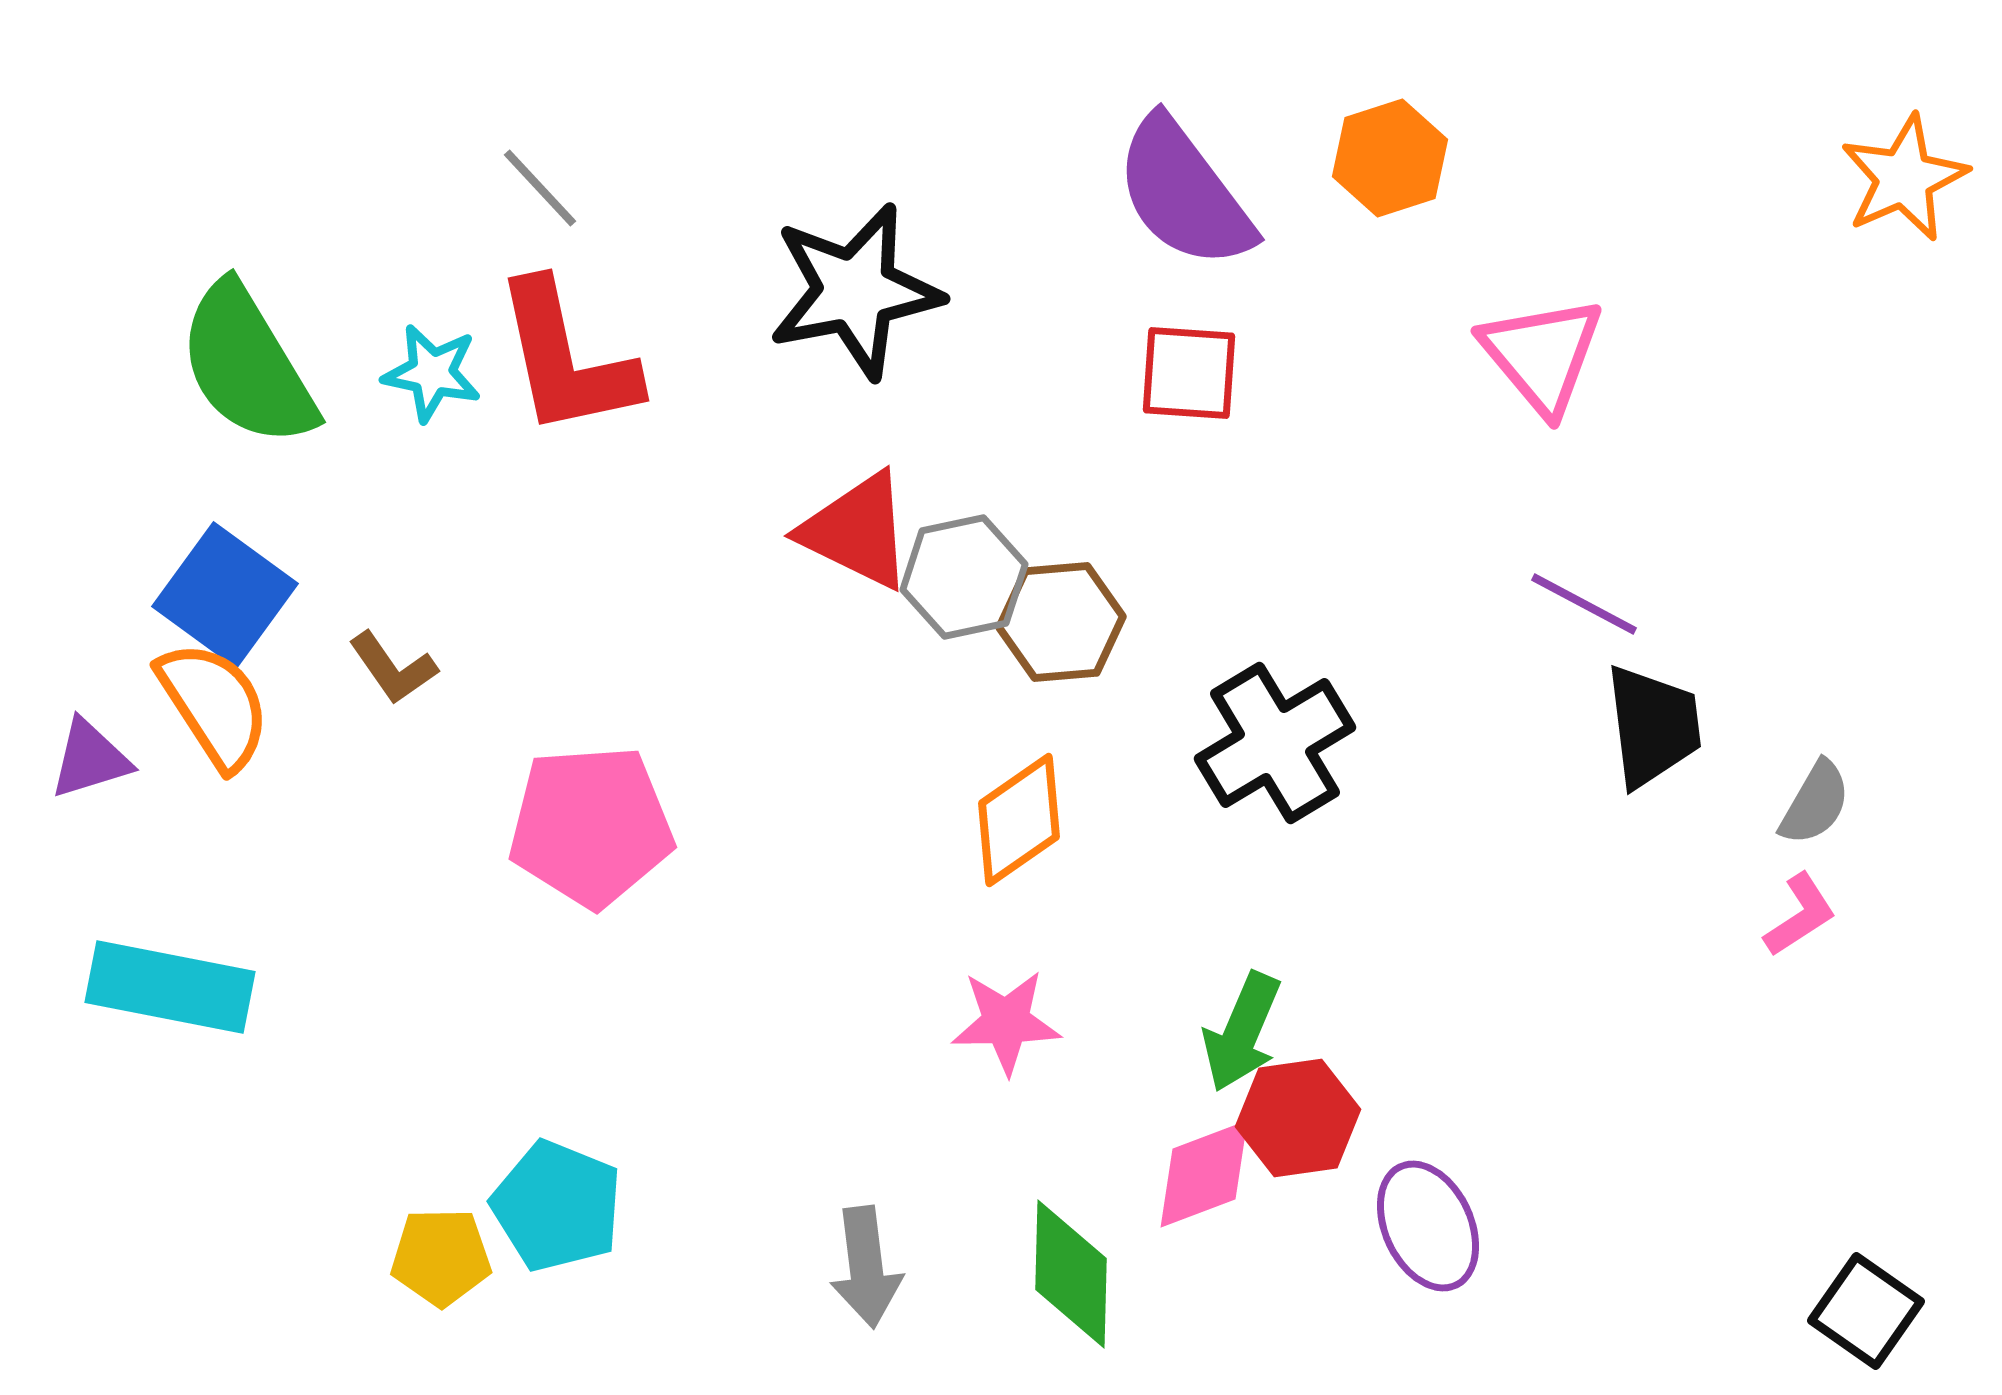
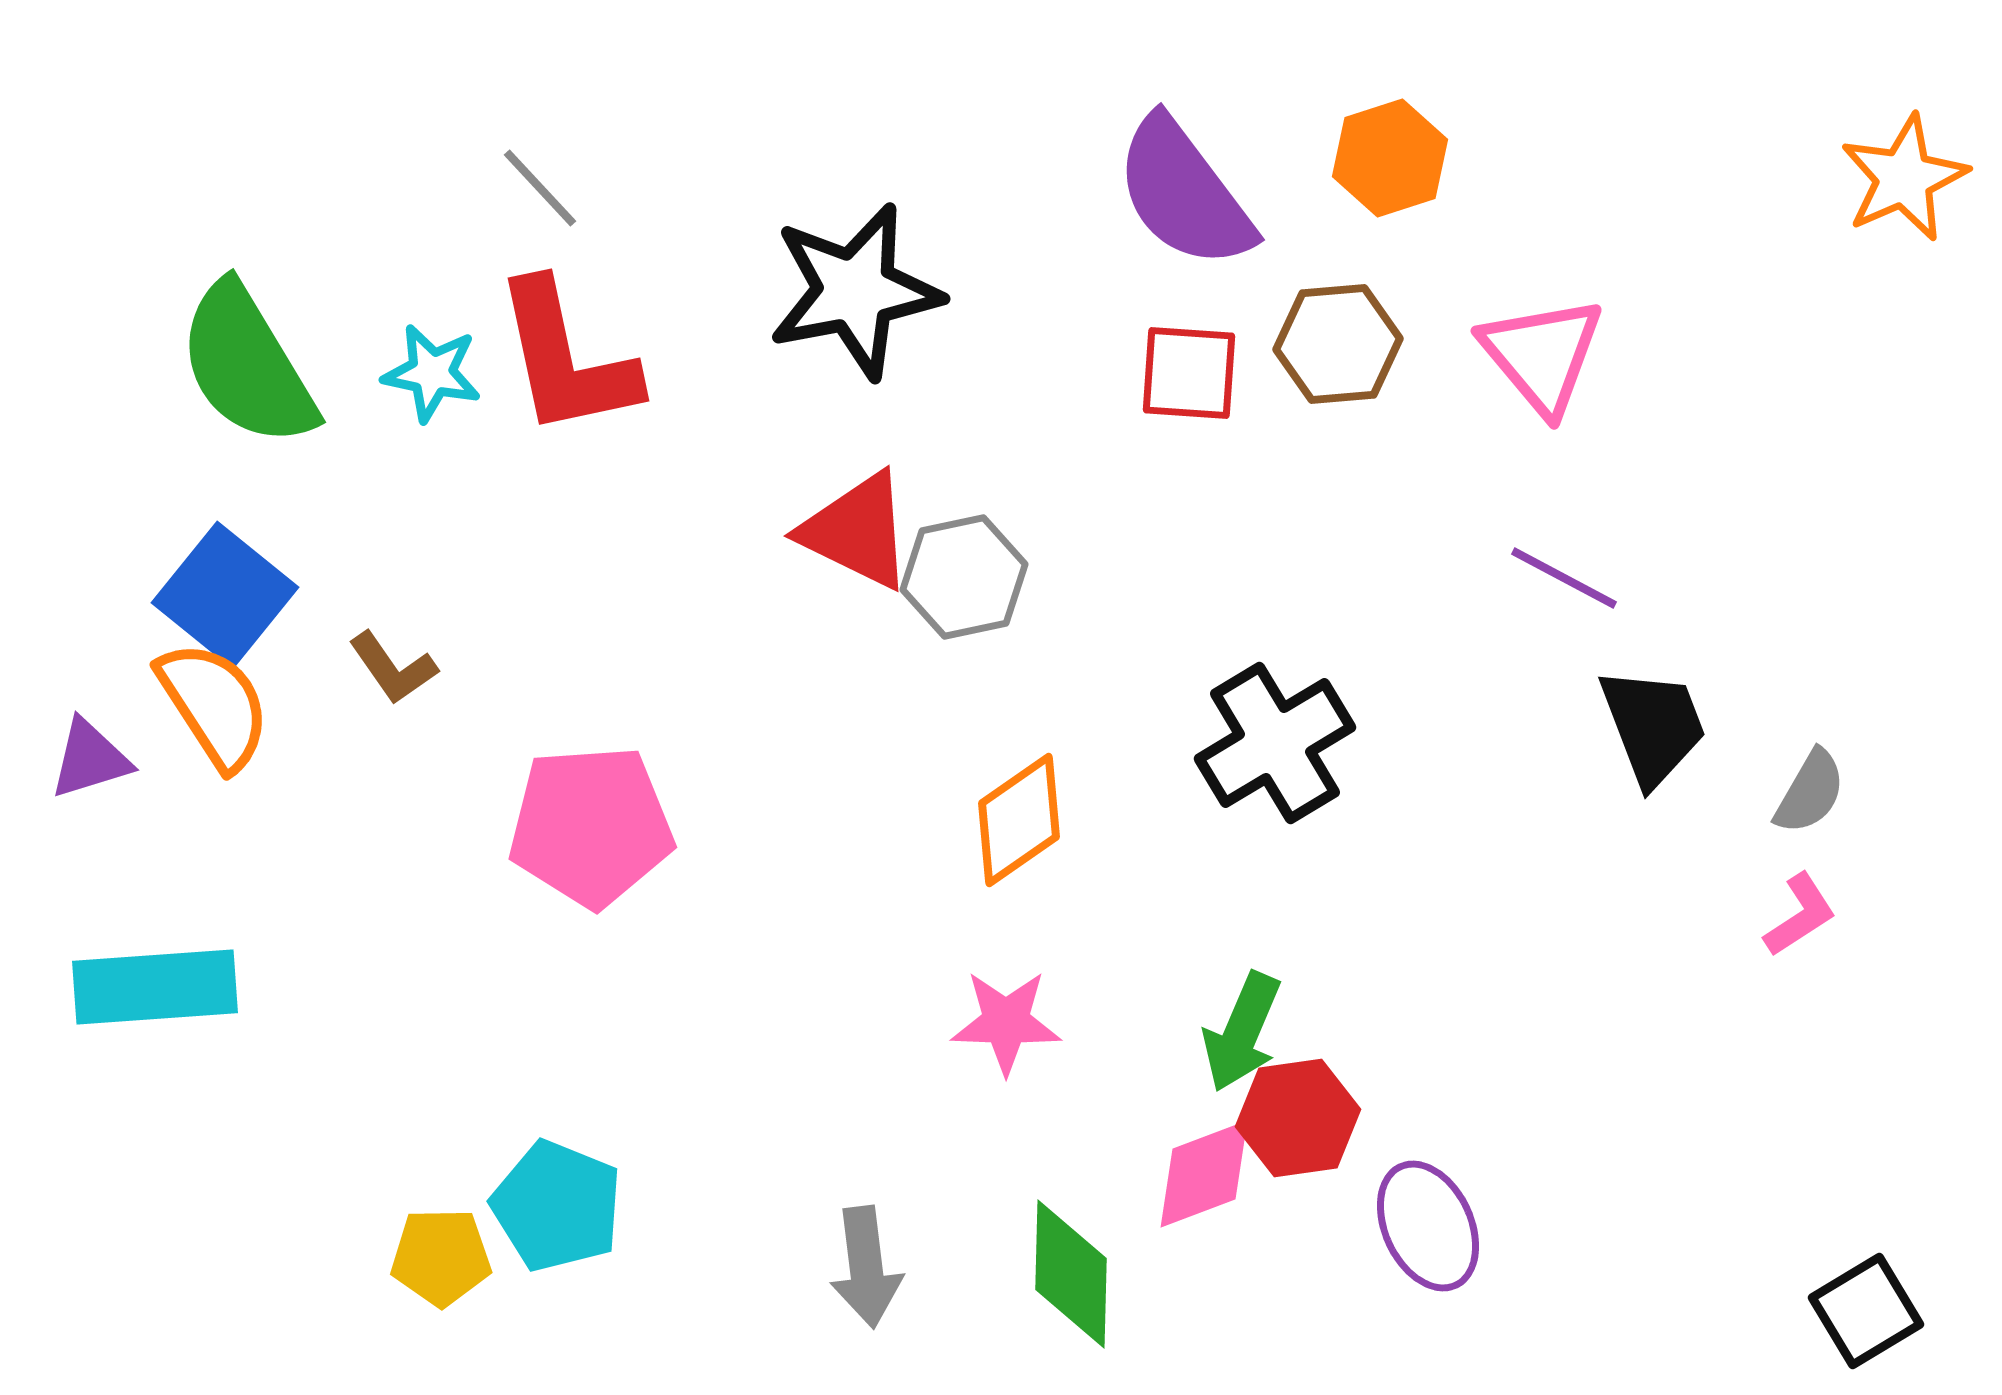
blue square: rotated 3 degrees clockwise
purple line: moved 20 px left, 26 px up
brown hexagon: moved 277 px right, 278 px up
black trapezoid: rotated 14 degrees counterclockwise
gray semicircle: moved 5 px left, 11 px up
cyan rectangle: moved 15 px left; rotated 15 degrees counterclockwise
pink star: rotated 3 degrees clockwise
black square: rotated 24 degrees clockwise
